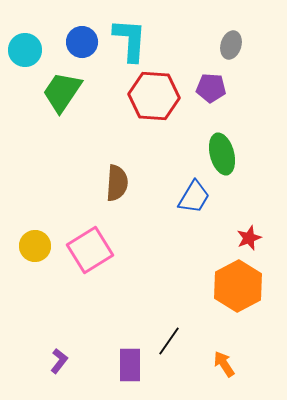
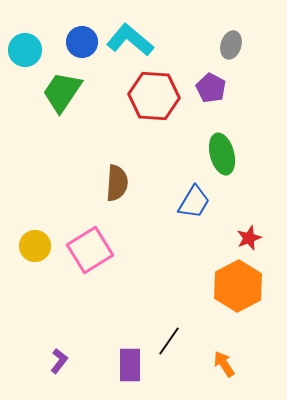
cyan L-shape: rotated 54 degrees counterclockwise
purple pentagon: rotated 24 degrees clockwise
blue trapezoid: moved 5 px down
